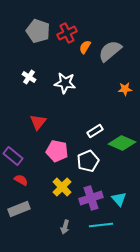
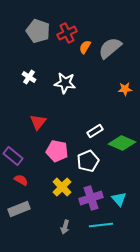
gray semicircle: moved 3 px up
